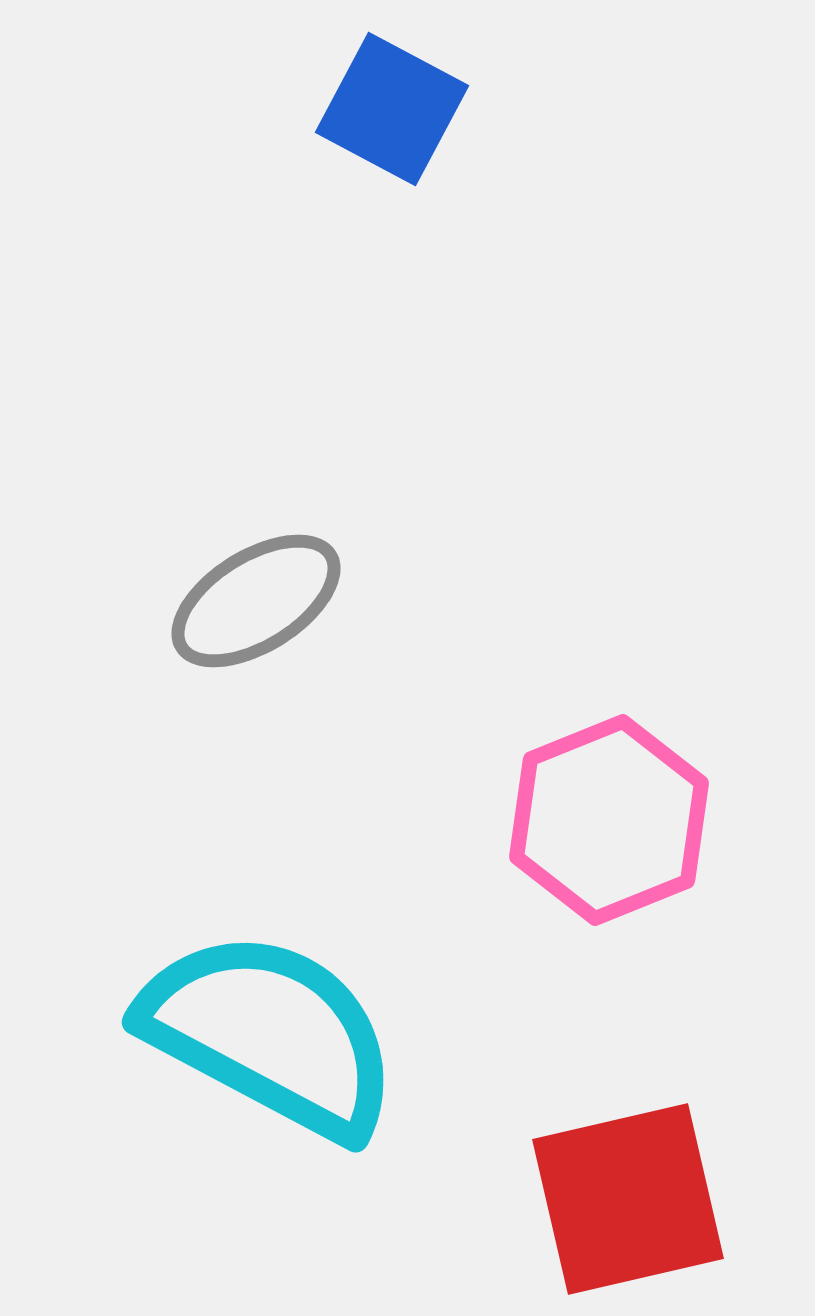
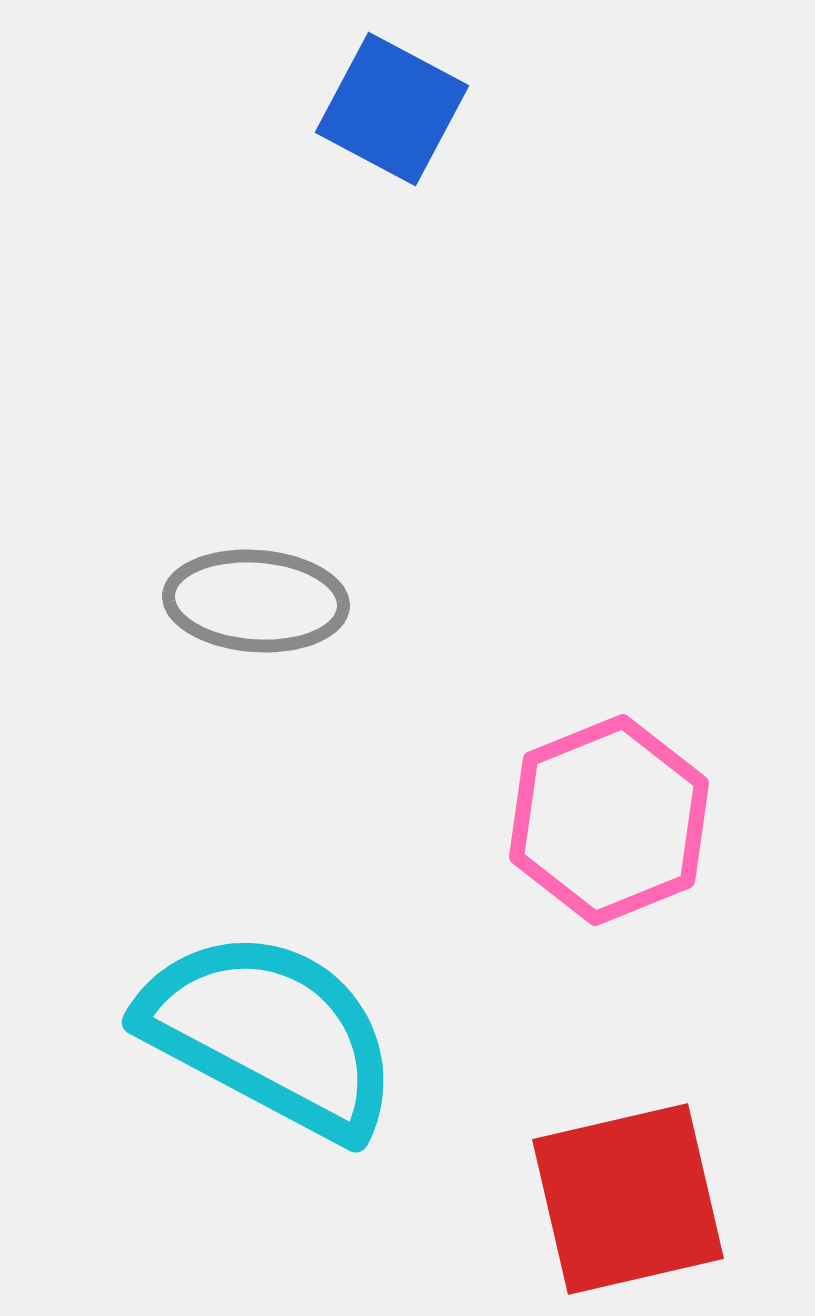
gray ellipse: rotated 36 degrees clockwise
